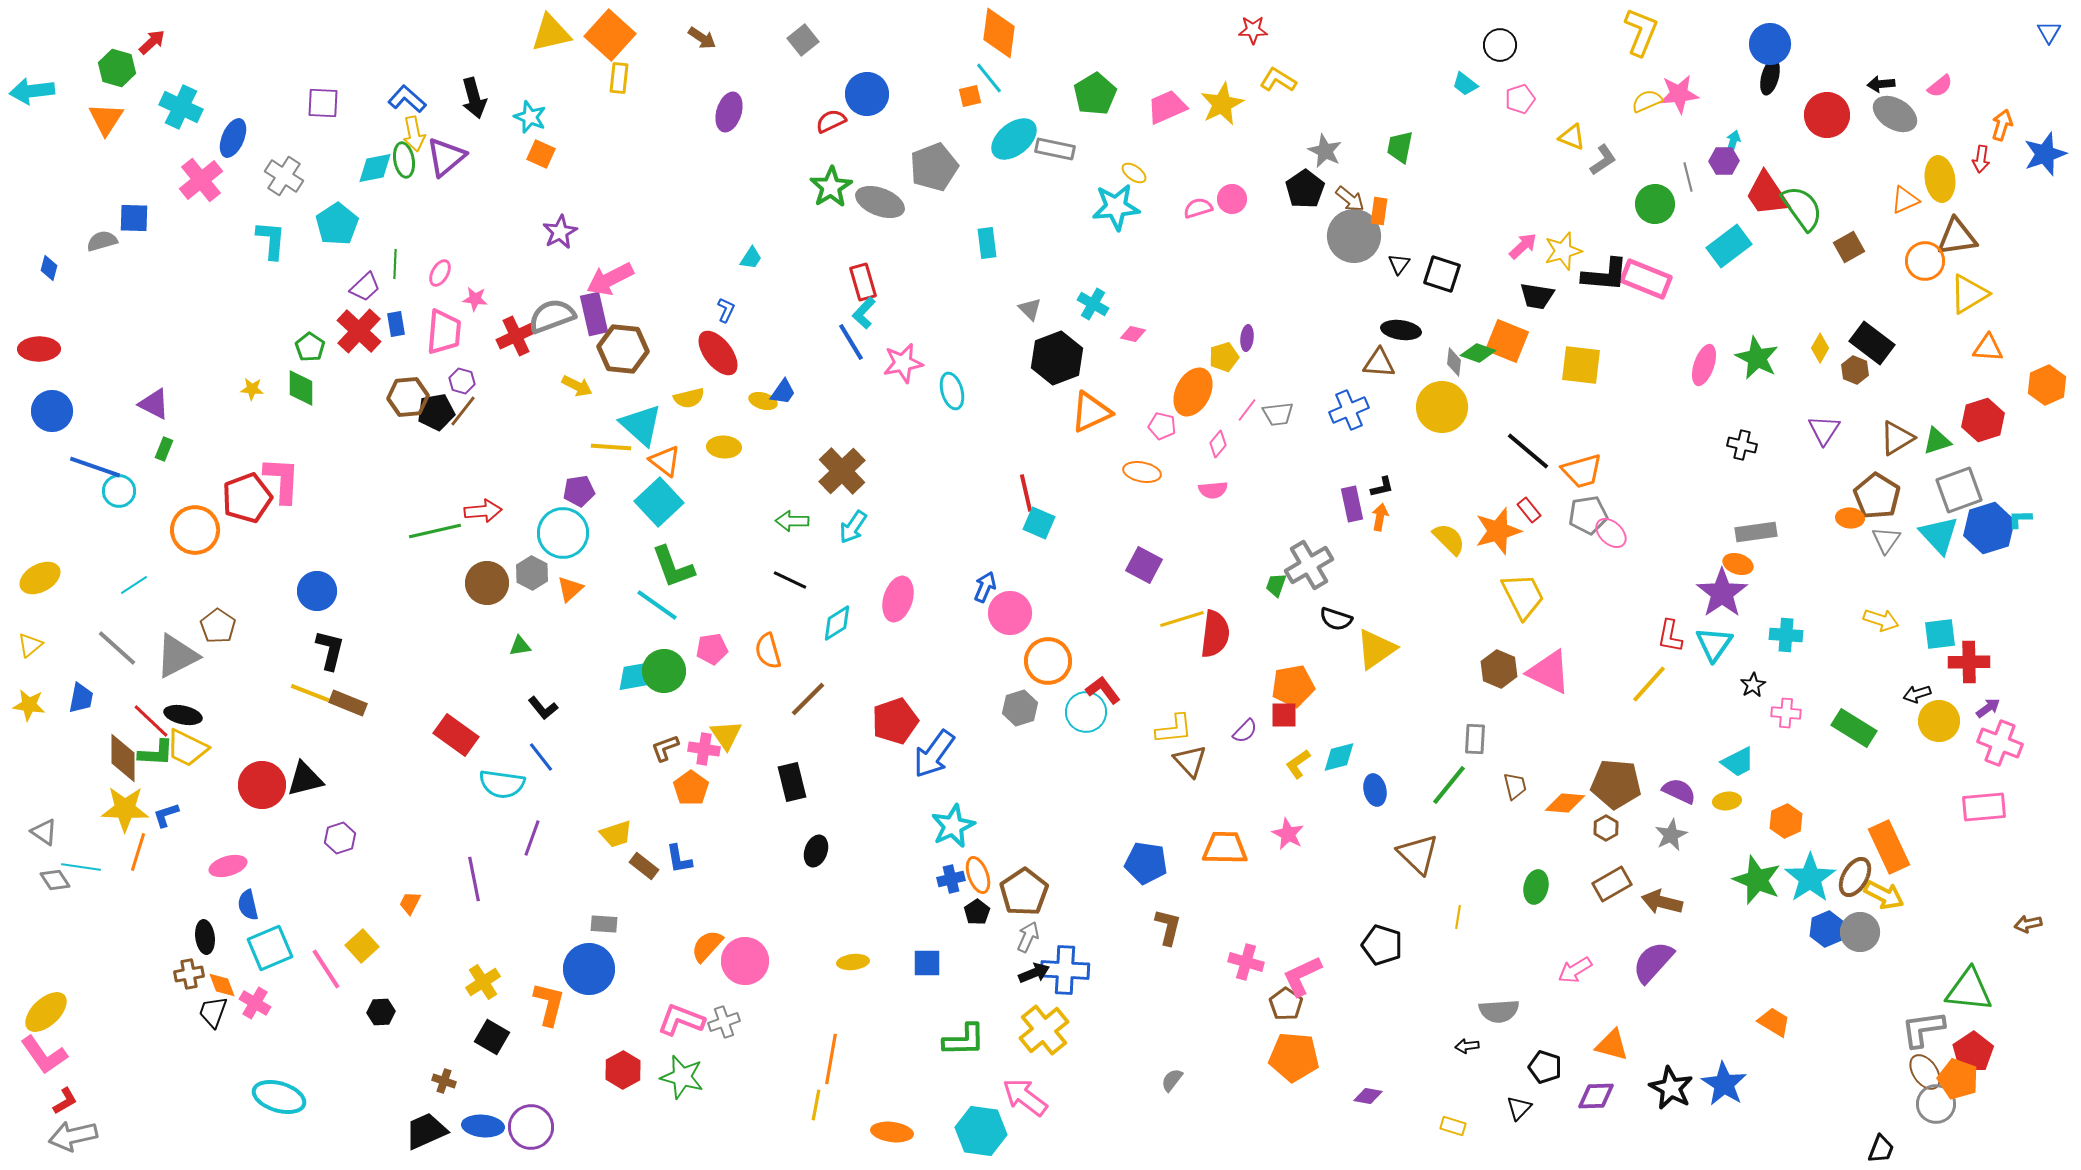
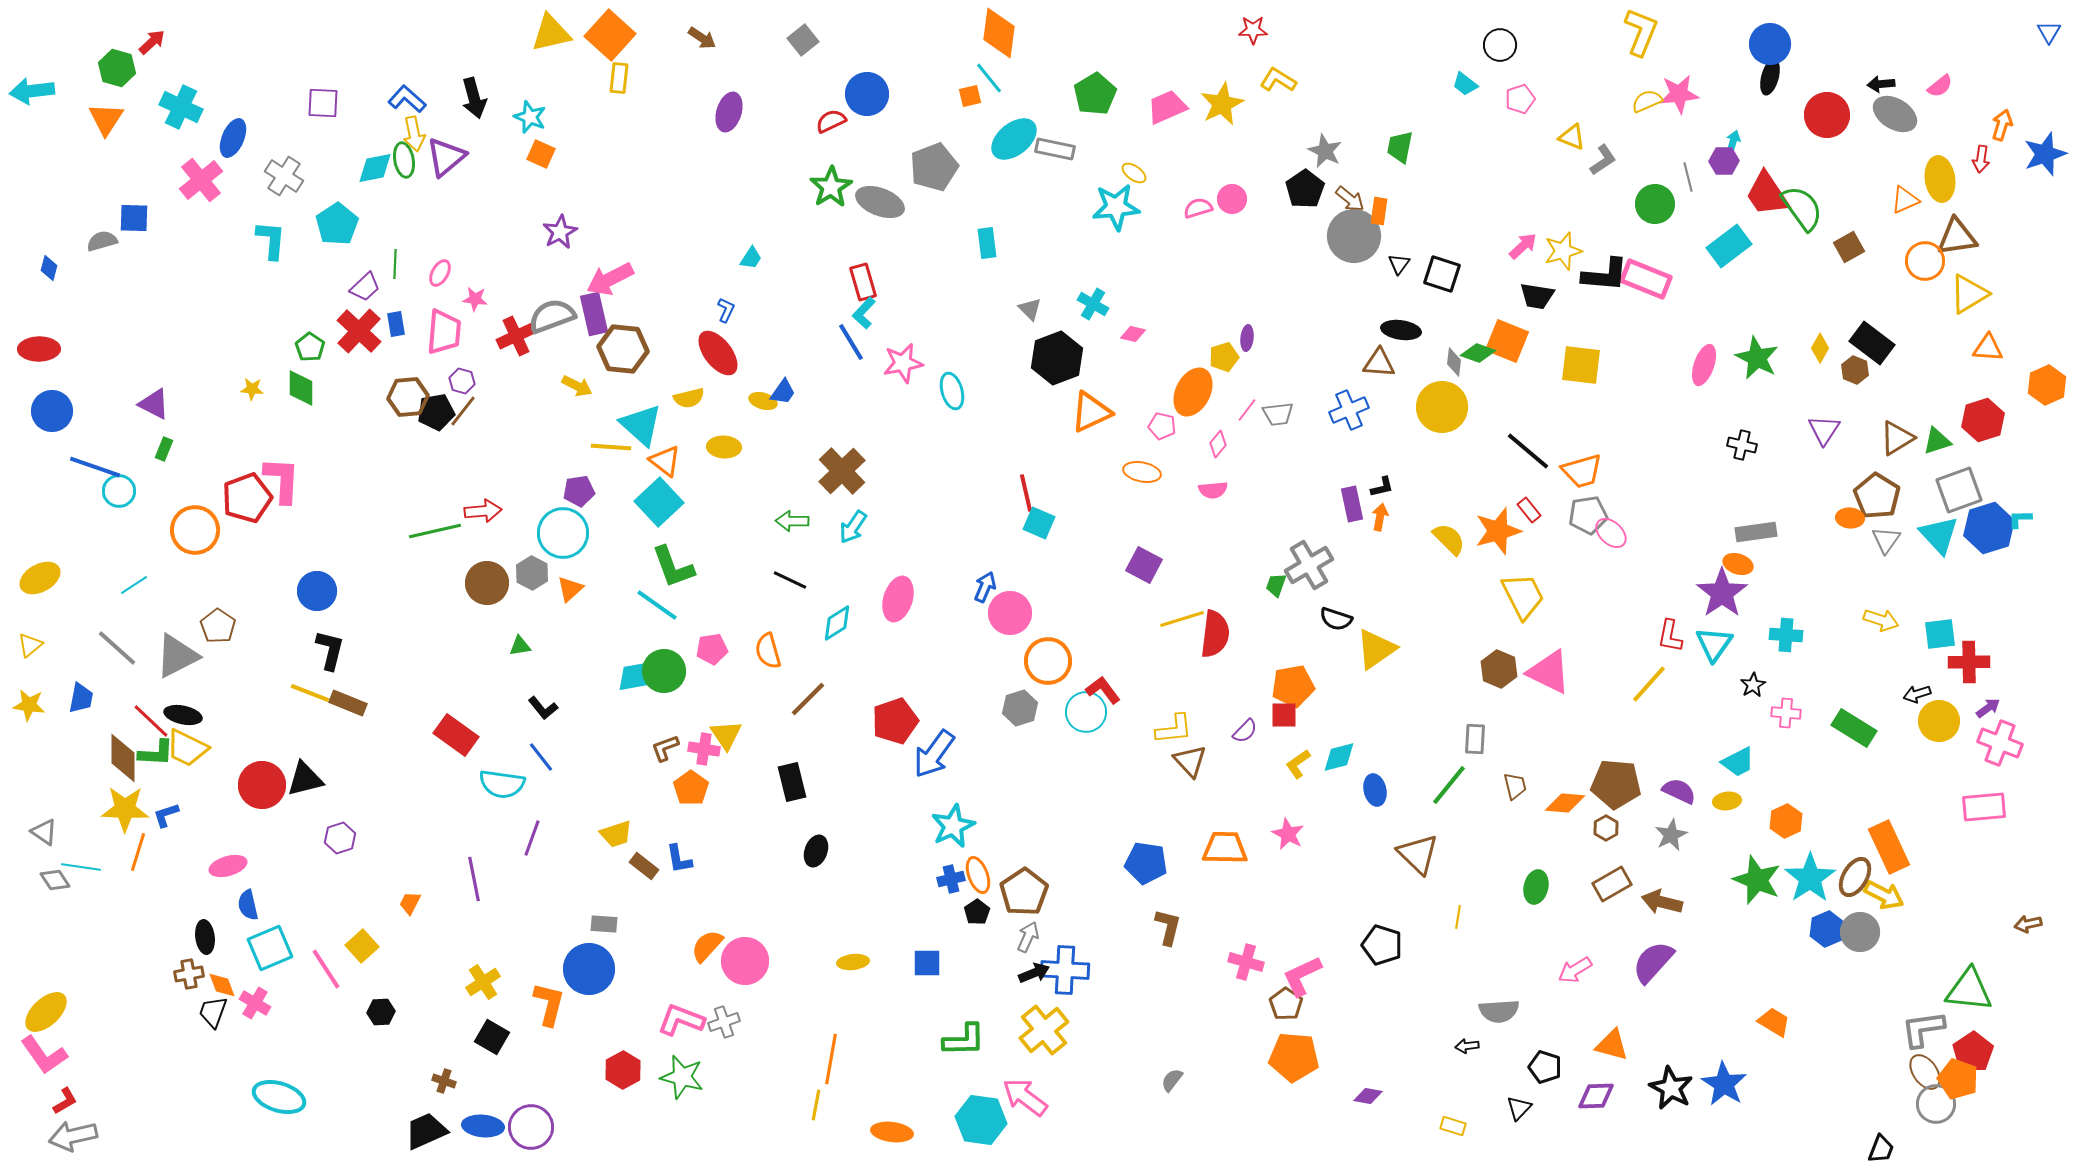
cyan hexagon at (981, 1131): moved 11 px up
